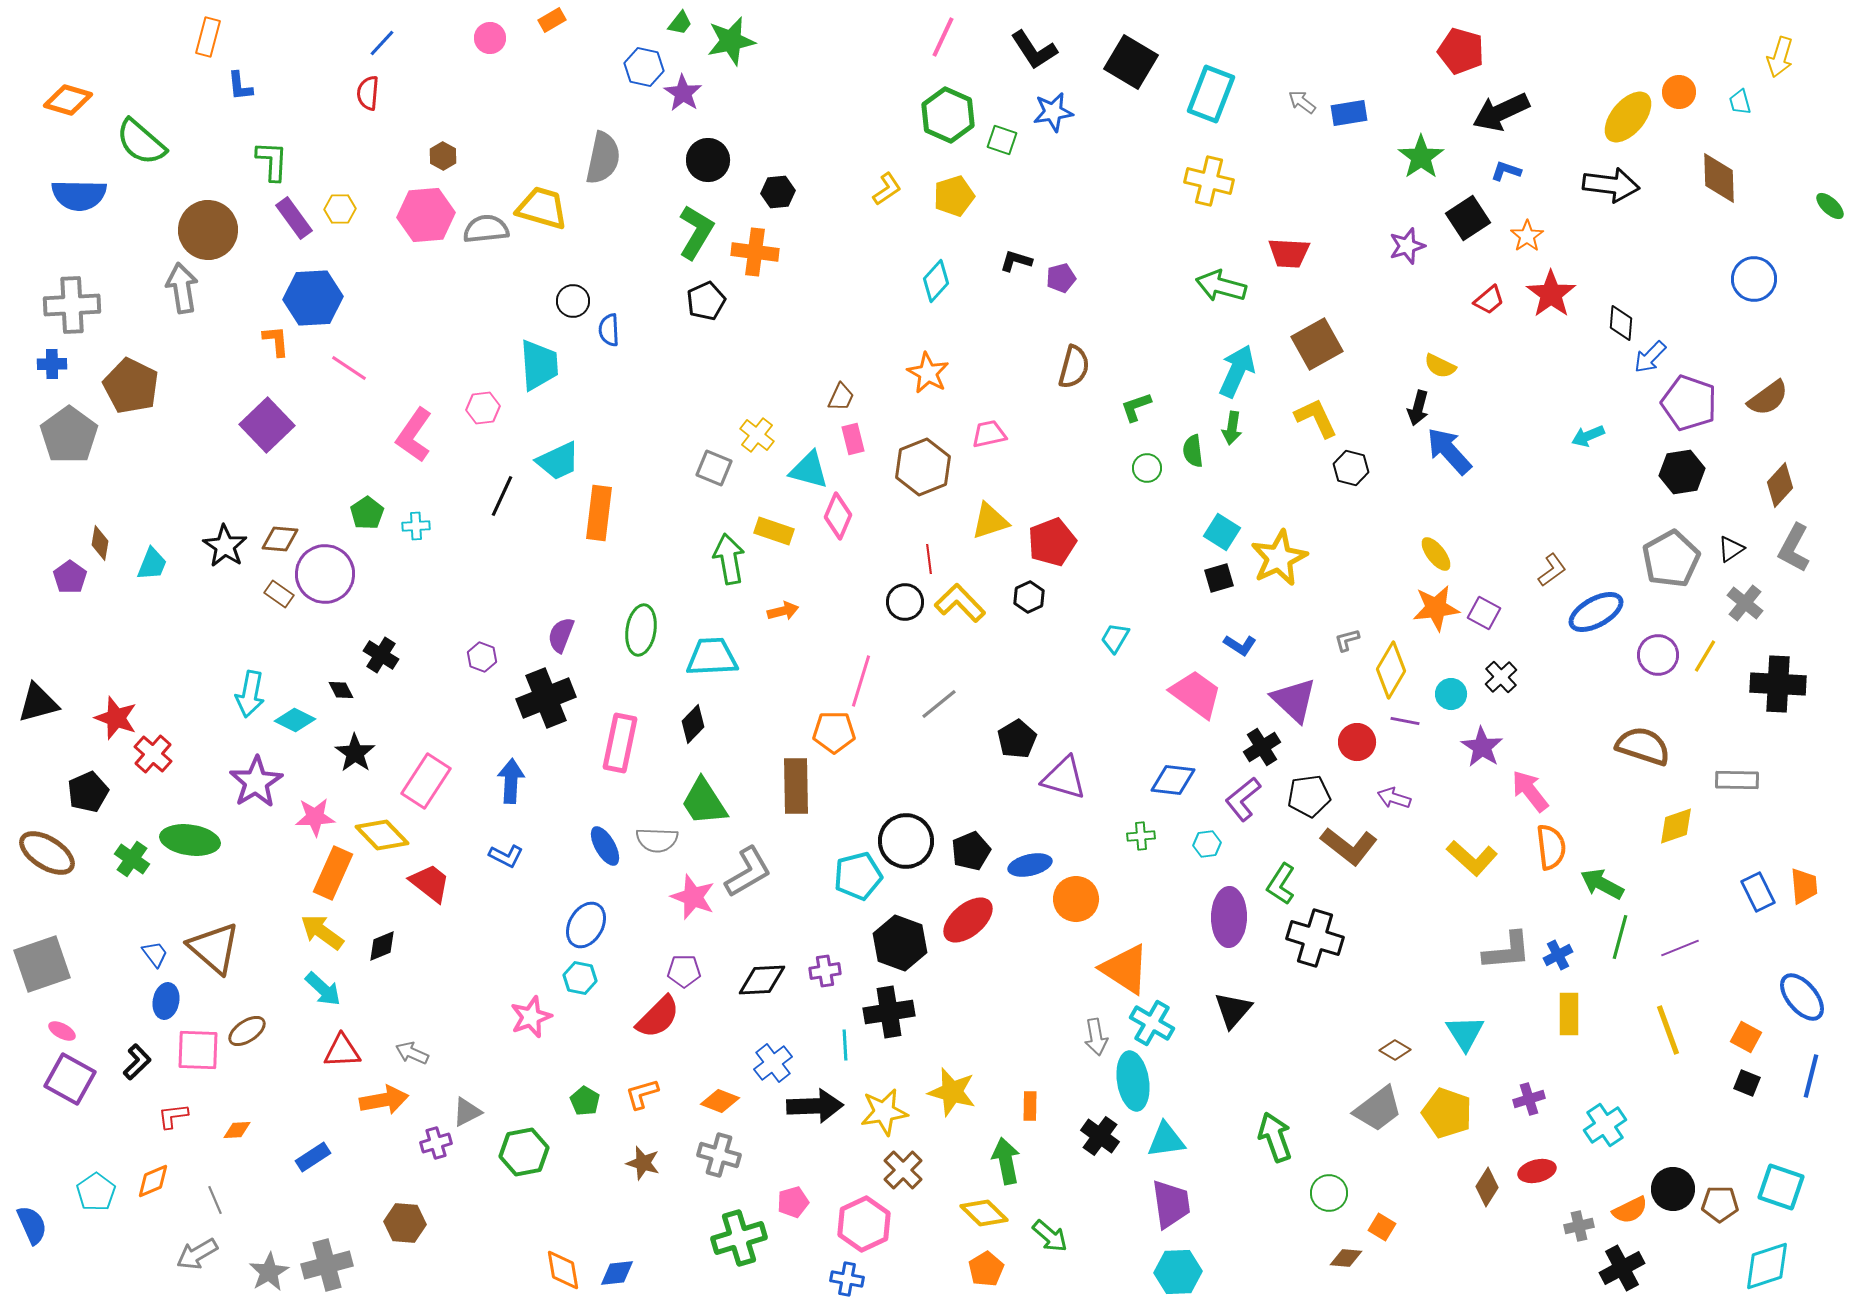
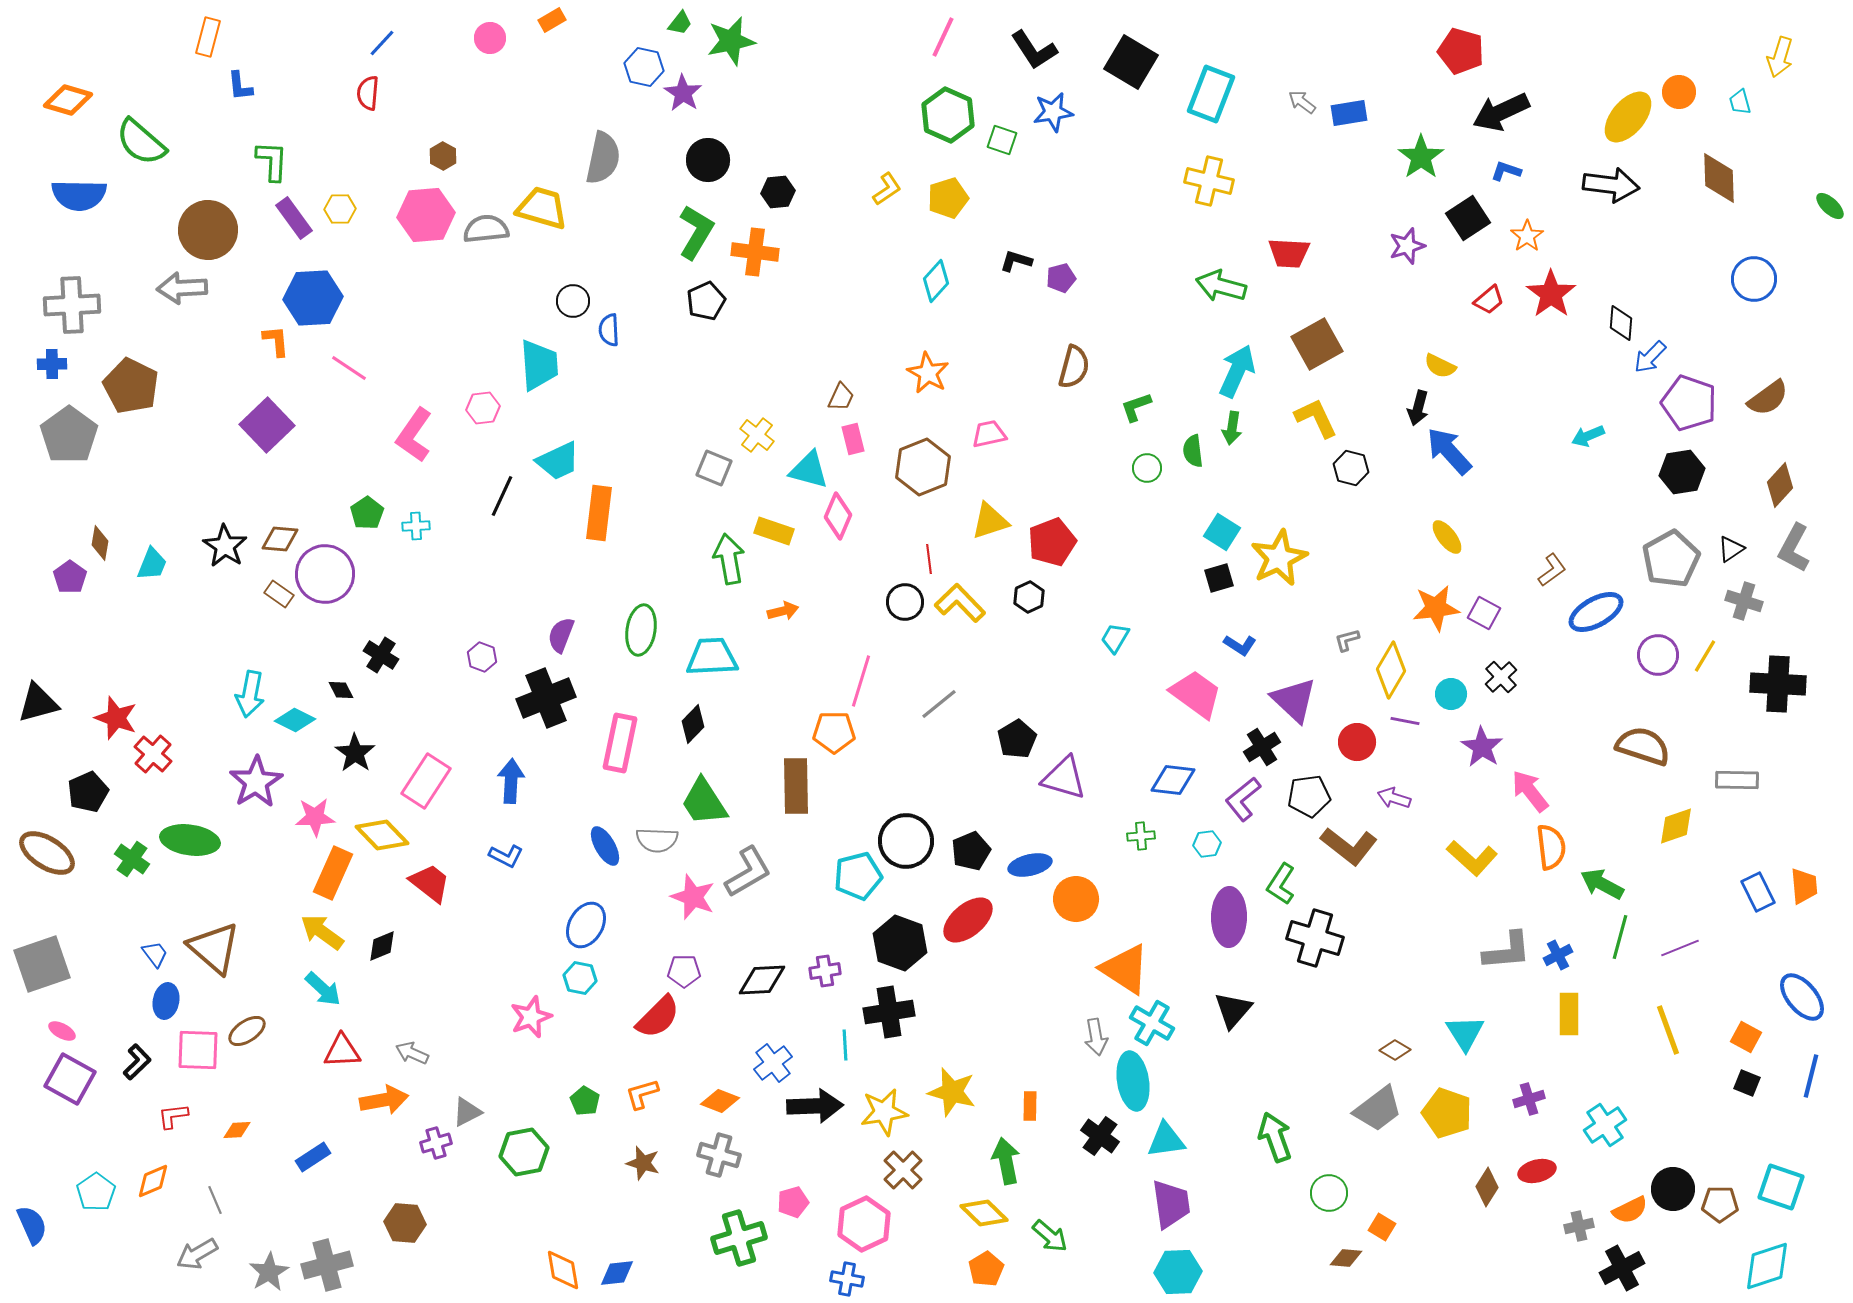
yellow pentagon at (954, 196): moved 6 px left, 2 px down
gray arrow at (182, 288): rotated 84 degrees counterclockwise
yellow ellipse at (1436, 554): moved 11 px right, 17 px up
gray cross at (1745, 603): moved 1 px left, 2 px up; rotated 21 degrees counterclockwise
